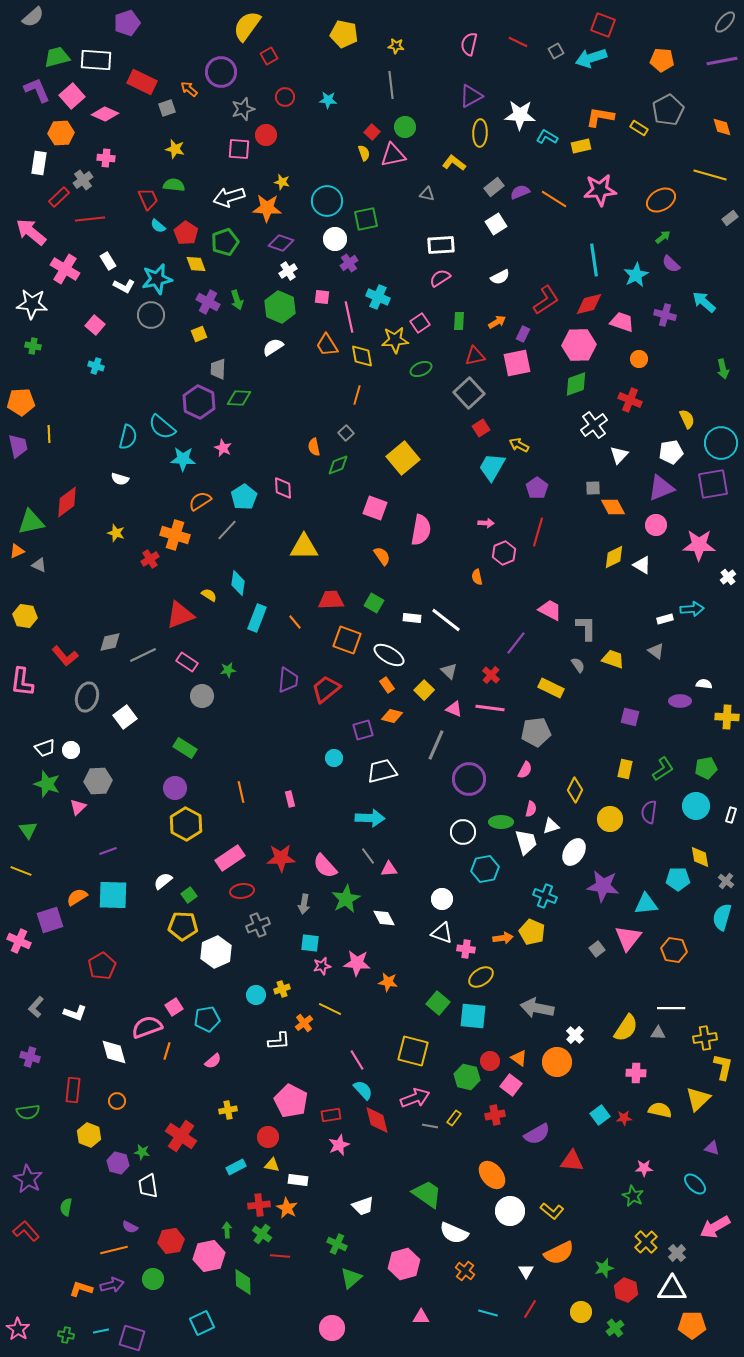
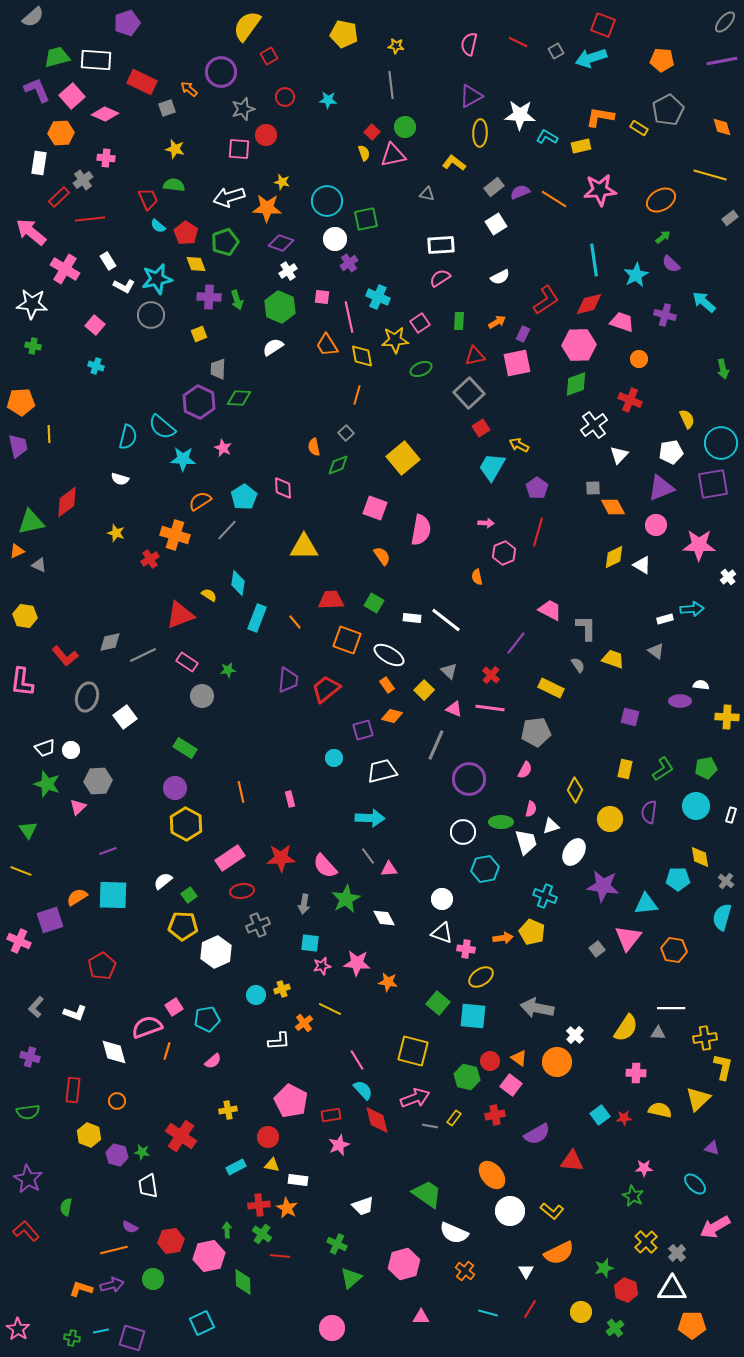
purple cross at (208, 302): moved 1 px right, 5 px up; rotated 25 degrees counterclockwise
white semicircle at (704, 684): moved 3 px left, 1 px down
purple hexagon at (118, 1163): moved 1 px left, 8 px up
green cross at (66, 1335): moved 6 px right, 3 px down
